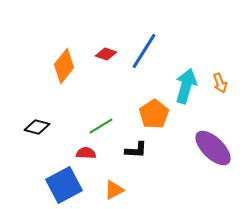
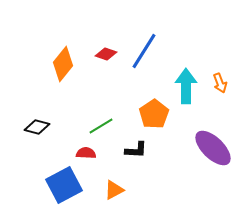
orange diamond: moved 1 px left, 2 px up
cyan arrow: rotated 16 degrees counterclockwise
